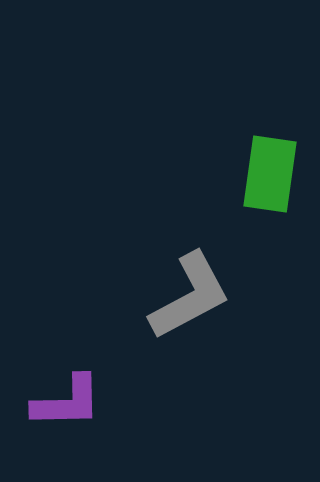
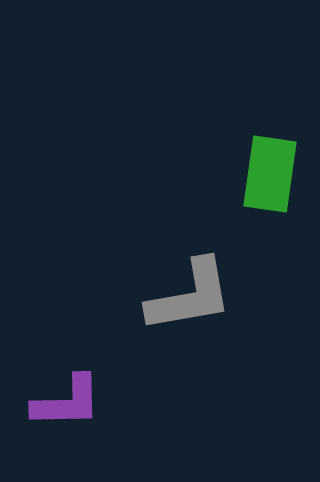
gray L-shape: rotated 18 degrees clockwise
